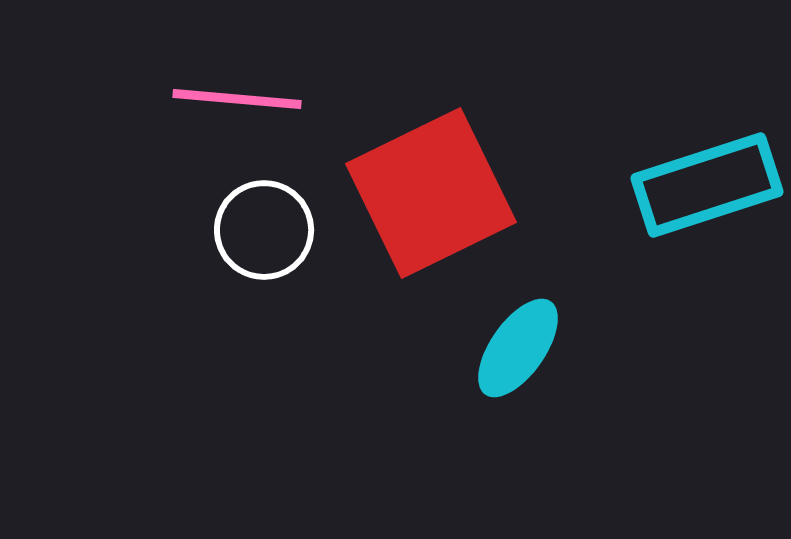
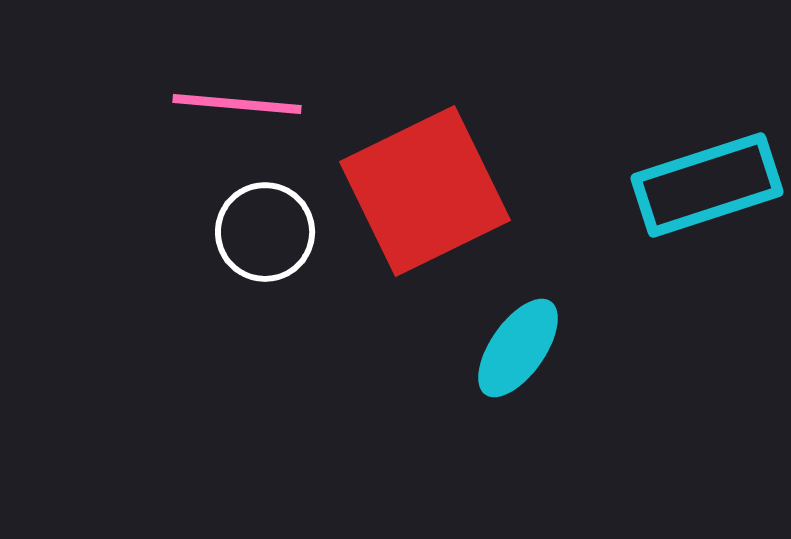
pink line: moved 5 px down
red square: moved 6 px left, 2 px up
white circle: moved 1 px right, 2 px down
